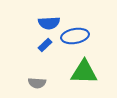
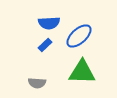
blue ellipse: moved 4 px right; rotated 32 degrees counterclockwise
green triangle: moved 2 px left
